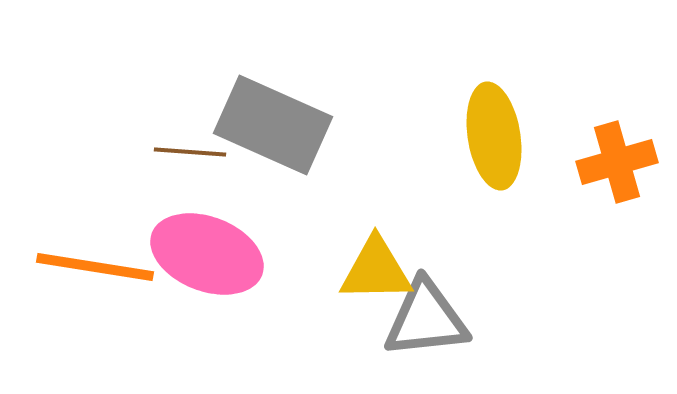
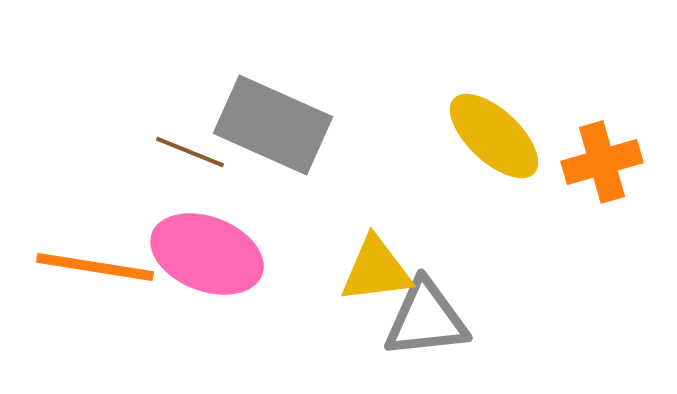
yellow ellipse: rotated 38 degrees counterclockwise
brown line: rotated 18 degrees clockwise
orange cross: moved 15 px left
yellow triangle: rotated 6 degrees counterclockwise
